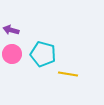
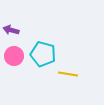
pink circle: moved 2 px right, 2 px down
